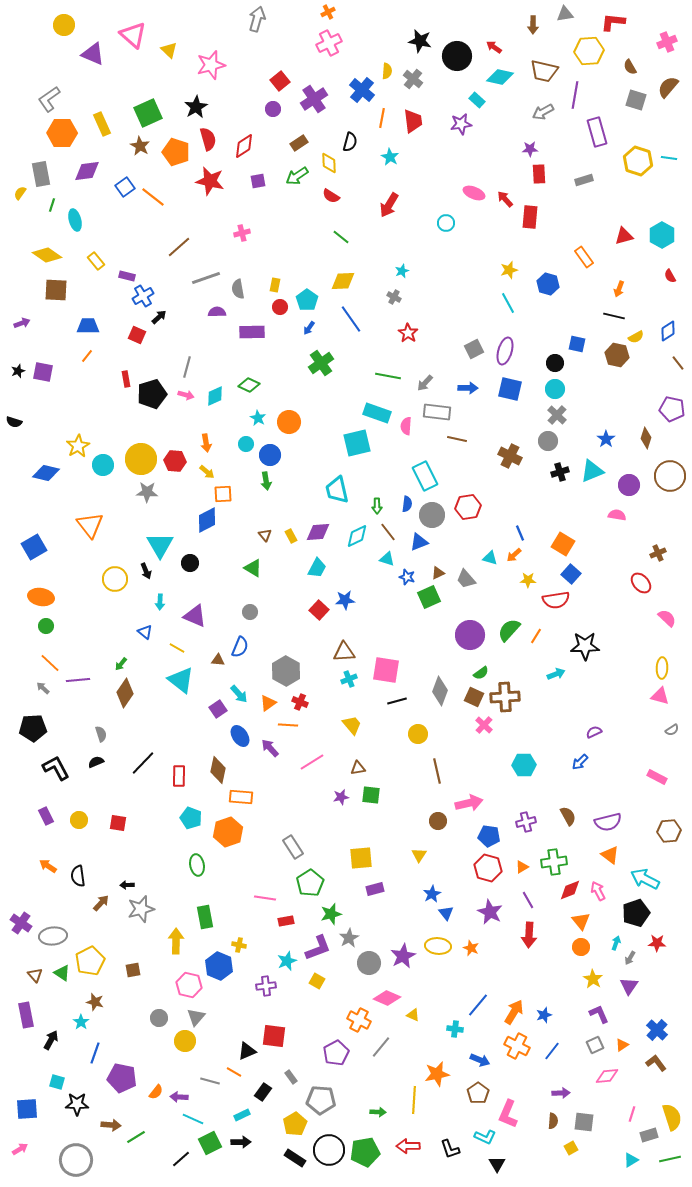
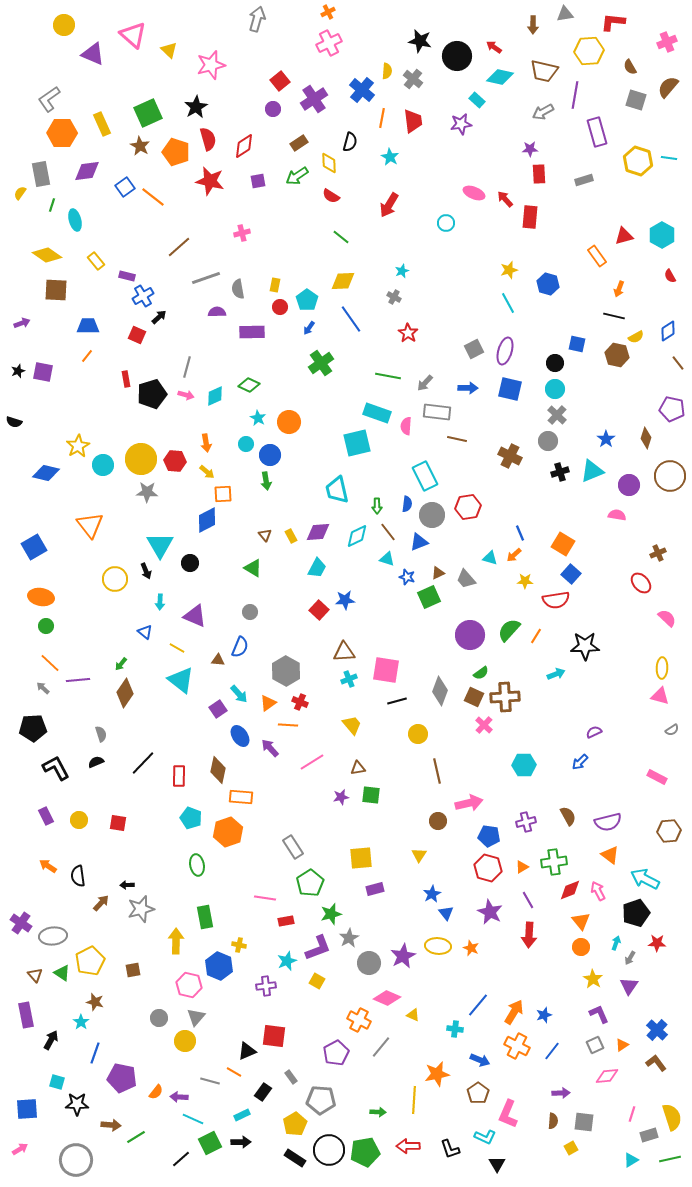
orange rectangle at (584, 257): moved 13 px right, 1 px up
yellow star at (528, 580): moved 3 px left, 1 px down
